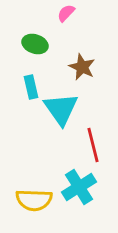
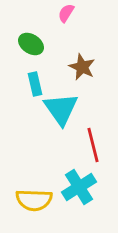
pink semicircle: rotated 12 degrees counterclockwise
green ellipse: moved 4 px left; rotated 15 degrees clockwise
cyan rectangle: moved 4 px right, 3 px up
